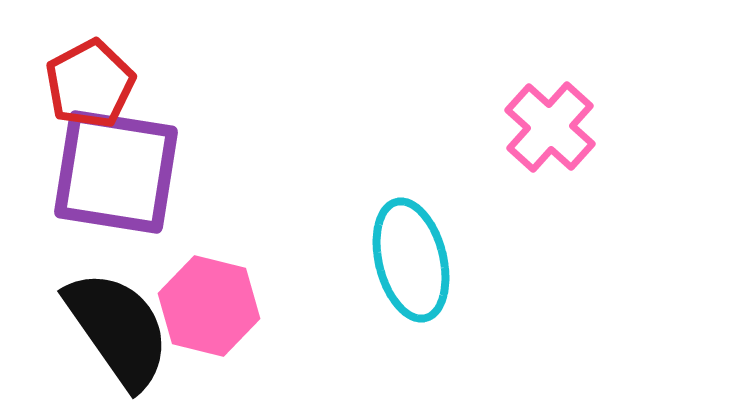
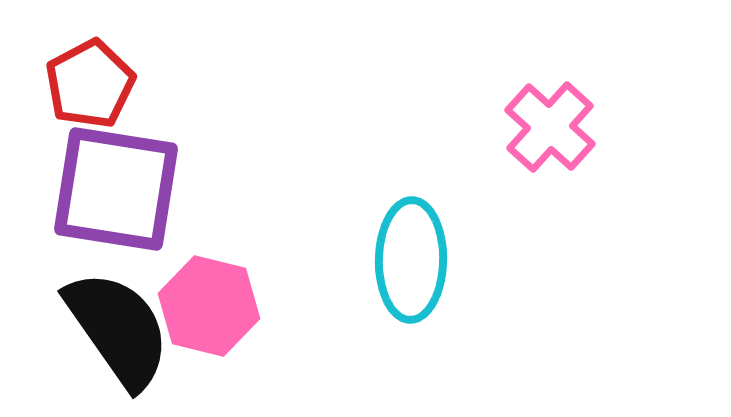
purple square: moved 17 px down
cyan ellipse: rotated 15 degrees clockwise
